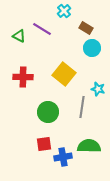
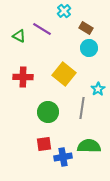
cyan circle: moved 3 px left
cyan star: rotated 24 degrees clockwise
gray line: moved 1 px down
